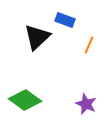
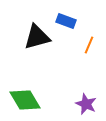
blue rectangle: moved 1 px right, 1 px down
black triangle: rotated 28 degrees clockwise
green diamond: rotated 24 degrees clockwise
